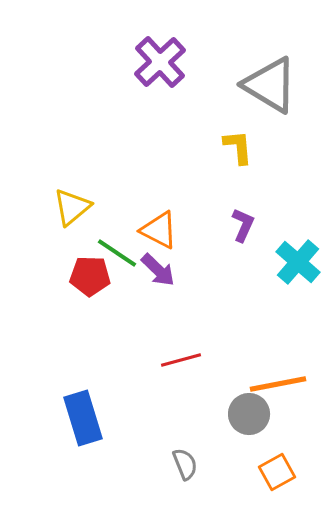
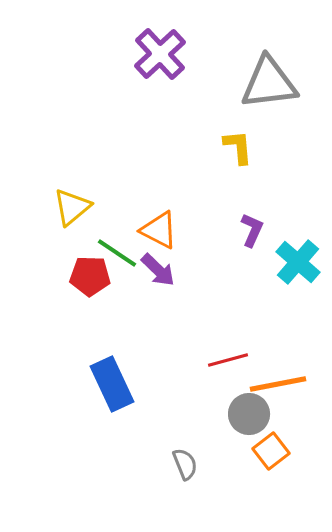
purple cross: moved 8 px up
gray triangle: moved 1 px left, 2 px up; rotated 38 degrees counterclockwise
purple L-shape: moved 9 px right, 5 px down
red line: moved 47 px right
blue rectangle: moved 29 px right, 34 px up; rotated 8 degrees counterclockwise
orange square: moved 6 px left, 21 px up; rotated 9 degrees counterclockwise
